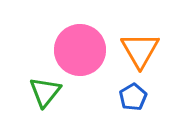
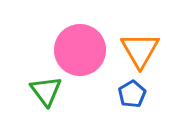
green triangle: moved 1 px right, 1 px up; rotated 16 degrees counterclockwise
blue pentagon: moved 1 px left, 3 px up
